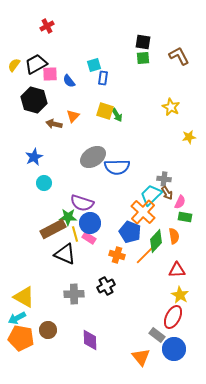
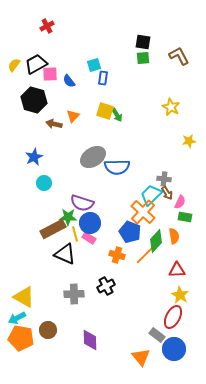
yellow star at (189, 137): moved 4 px down
